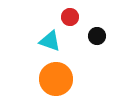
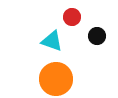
red circle: moved 2 px right
cyan triangle: moved 2 px right
